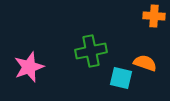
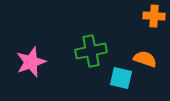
orange semicircle: moved 4 px up
pink star: moved 2 px right, 5 px up
